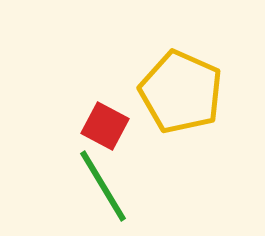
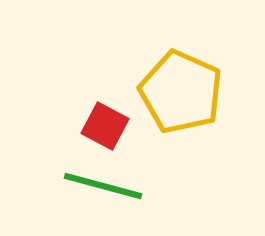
green line: rotated 44 degrees counterclockwise
